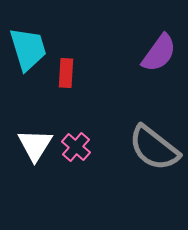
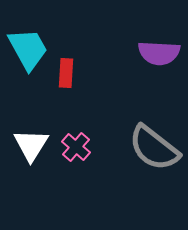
cyan trapezoid: rotated 12 degrees counterclockwise
purple semicircle: rotated 57 degrees clockwise
white triangle: moved 4 px left
